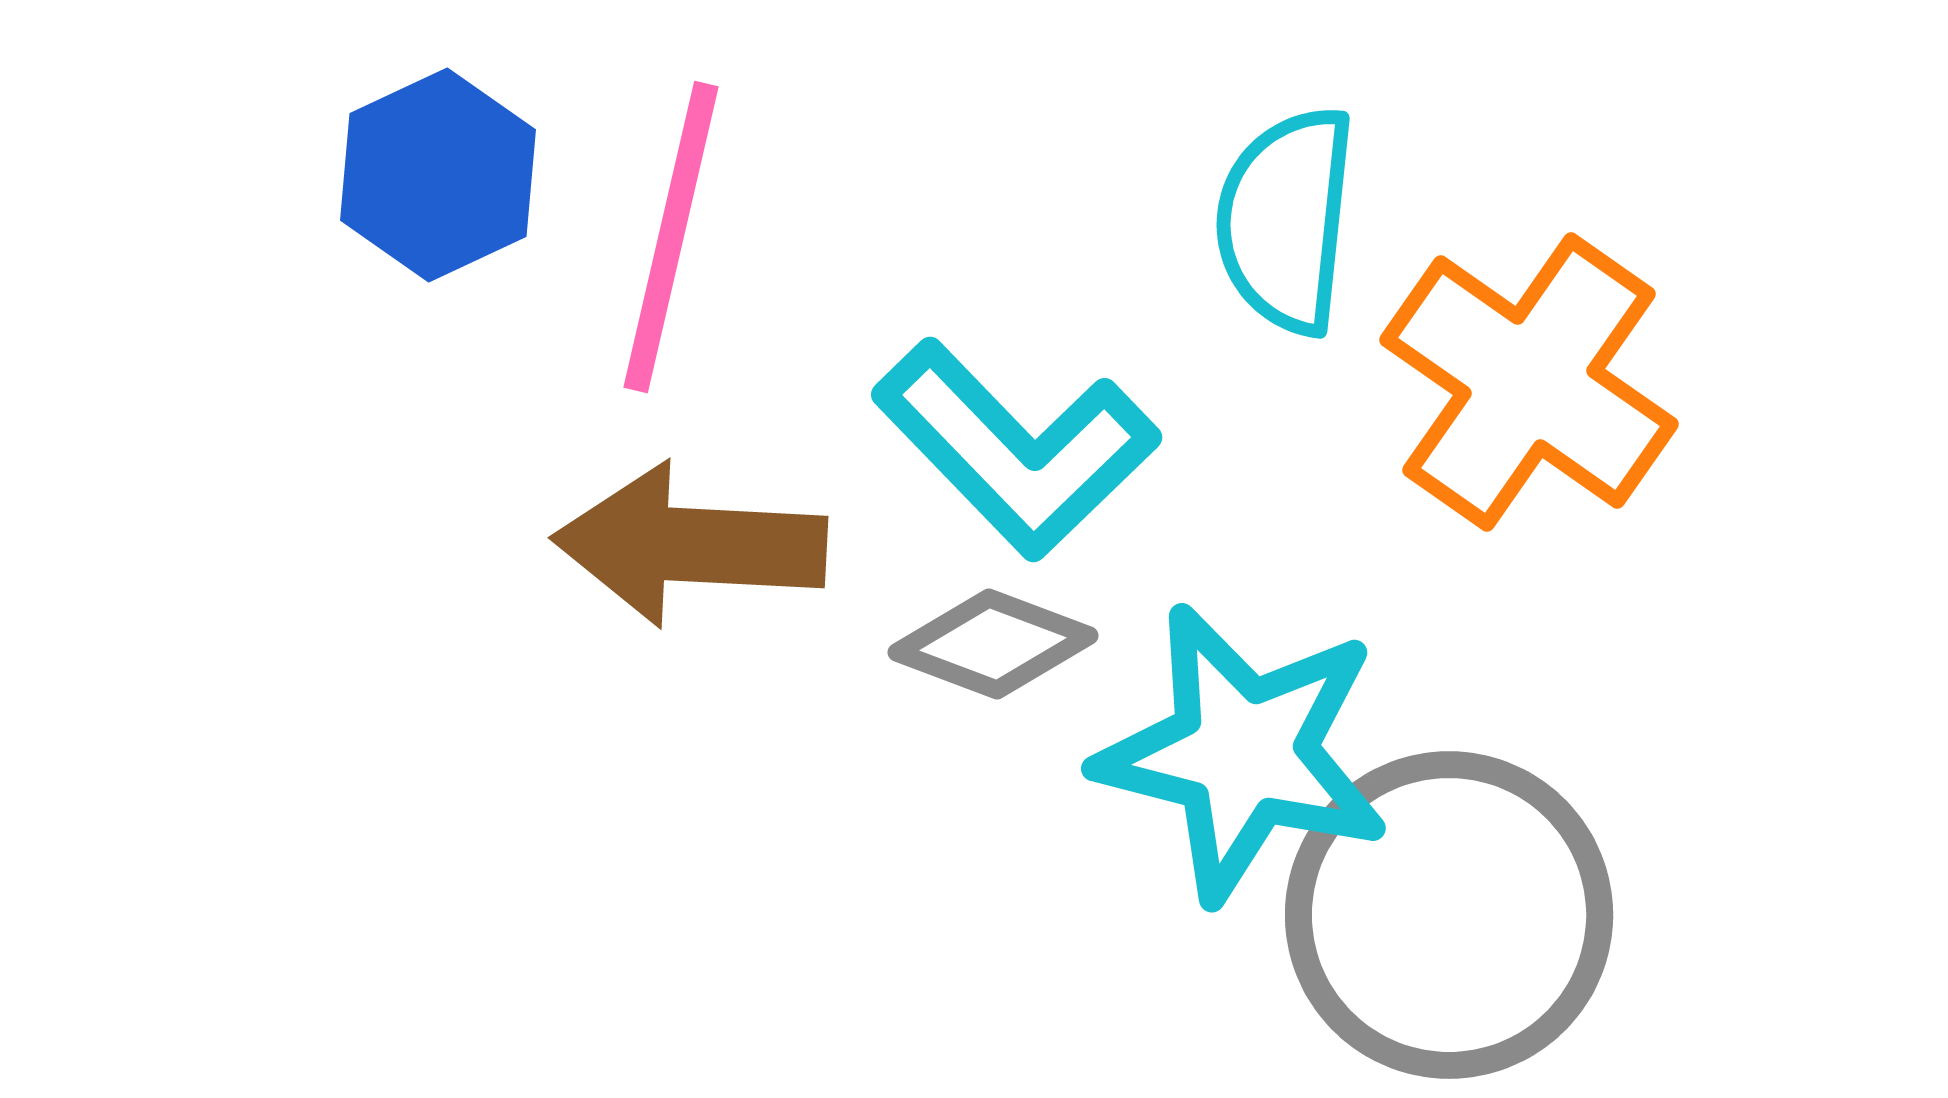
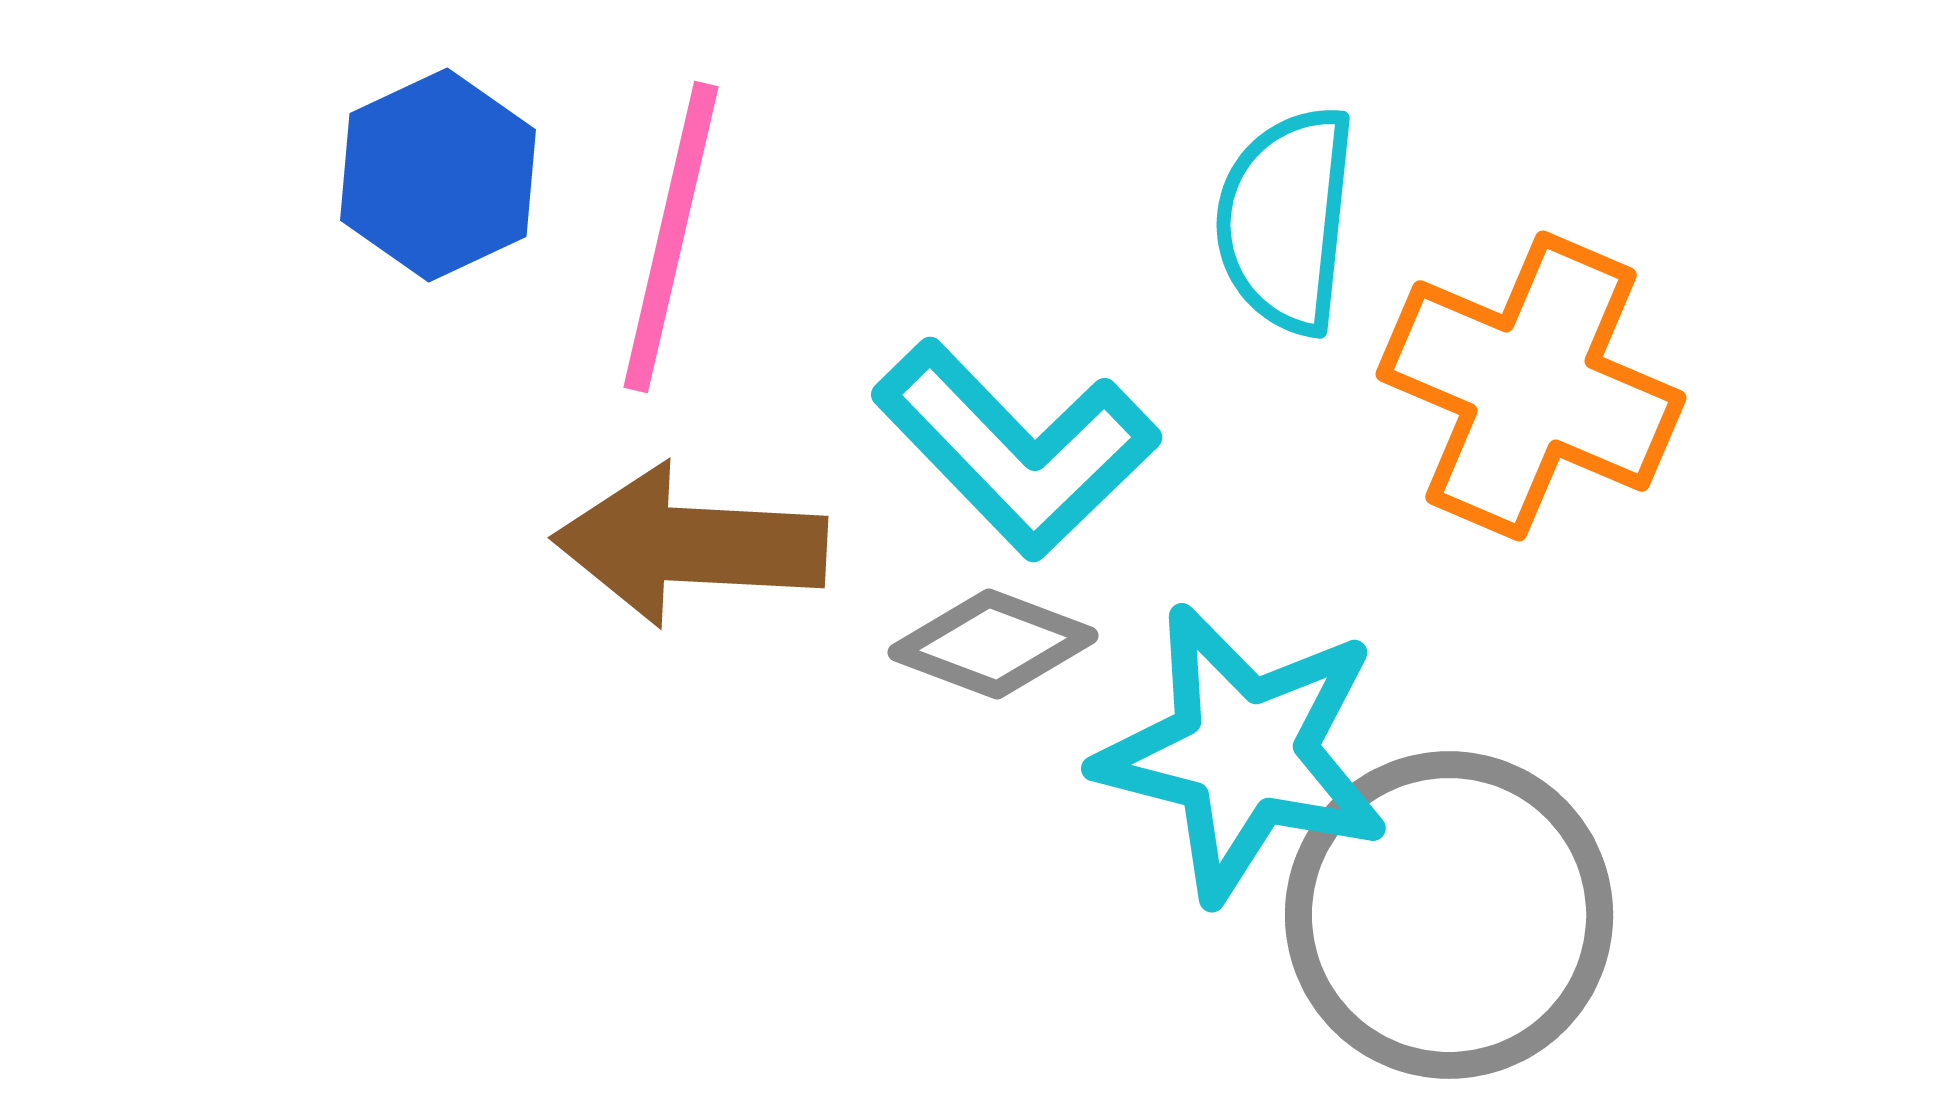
orange cross: moved 2 px right, 4 px down; rotated 12 degrees counterclockwise
